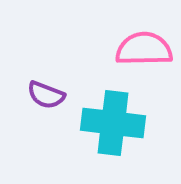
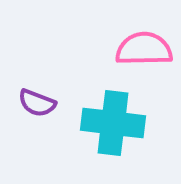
purple semicircle: moved 9 px left, 8 px down
